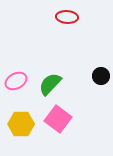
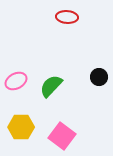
black circle: moved 2 px left, 1 px down
green semicircle: moved 1 px right, 2 px down
pink square: moved 4 px right, 17 px down
yellow hexagon: moved 3 px down
